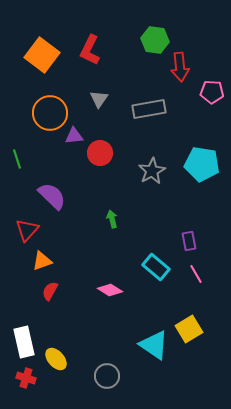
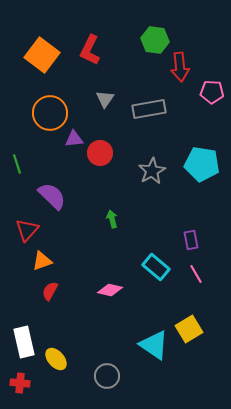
gray triangle: moved 6 px right
purple triangle: moved 3 px down
green line: moved 5 px down
purple rectangle: moved 2 px right, 1 px up
pink diamond: rotated 20 degrees counterclockwise
red cross: moved 6 px left, 5 px down; rotated 12 degrees counterclockwise
